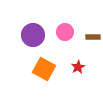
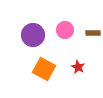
pink circle: moved 2 px up
brown rectangle: moved 4 px up
red star: rotated 16 degrees counterclockwise
